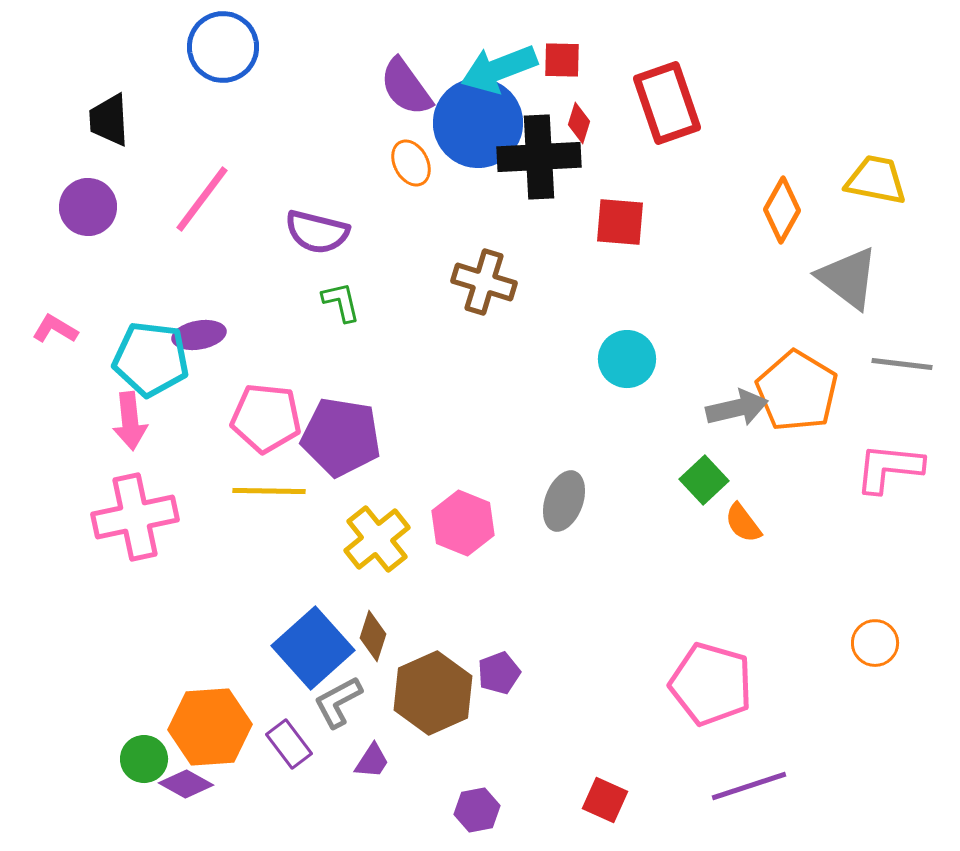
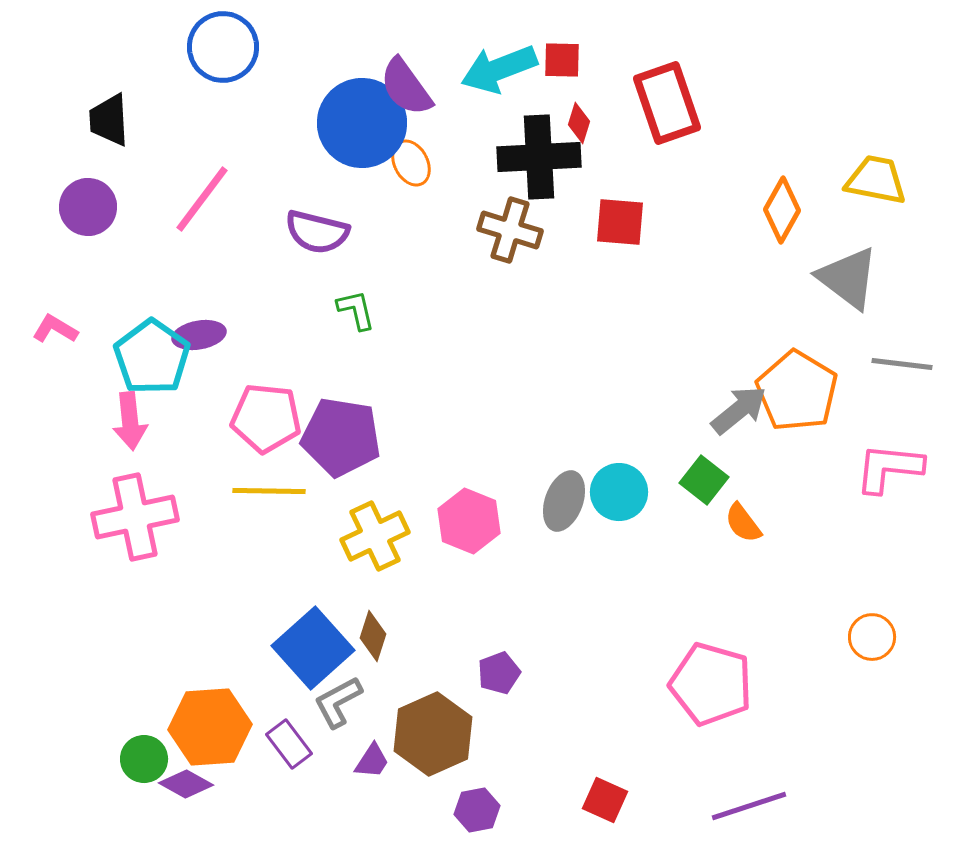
blue circle at (478, 123): moved 116 px left
brown cross at (484, 282): moved 26 px right, 52 px up
green L-shape at (341, 302): moved 15 px right, 8 px down
cyan pentagon at (151, 359): moved 1 px right, 2 px up; rotated 28 degrees clockwise
cyan circle at (627, 359): moved 8 px left, 133 px down
gray arrow at (737, 408): moved 2 px right, 2 px down; rotated 26 degrees counterclockwise
green square at (704, 480): rotated 9 degrees counterclockwise
pink hexagon at (463, 523): moved 6 px right, 2 px up
yellow cross at (377, 539): moved 2 px left, 3 px up; rotated 14 degrees clockwise
orange circle at (875, 643): moved 3 px left, 6 px up
brown hexagon at (433, 693): moved 41 px down
purple line at (749, 786): moved 20 px down
